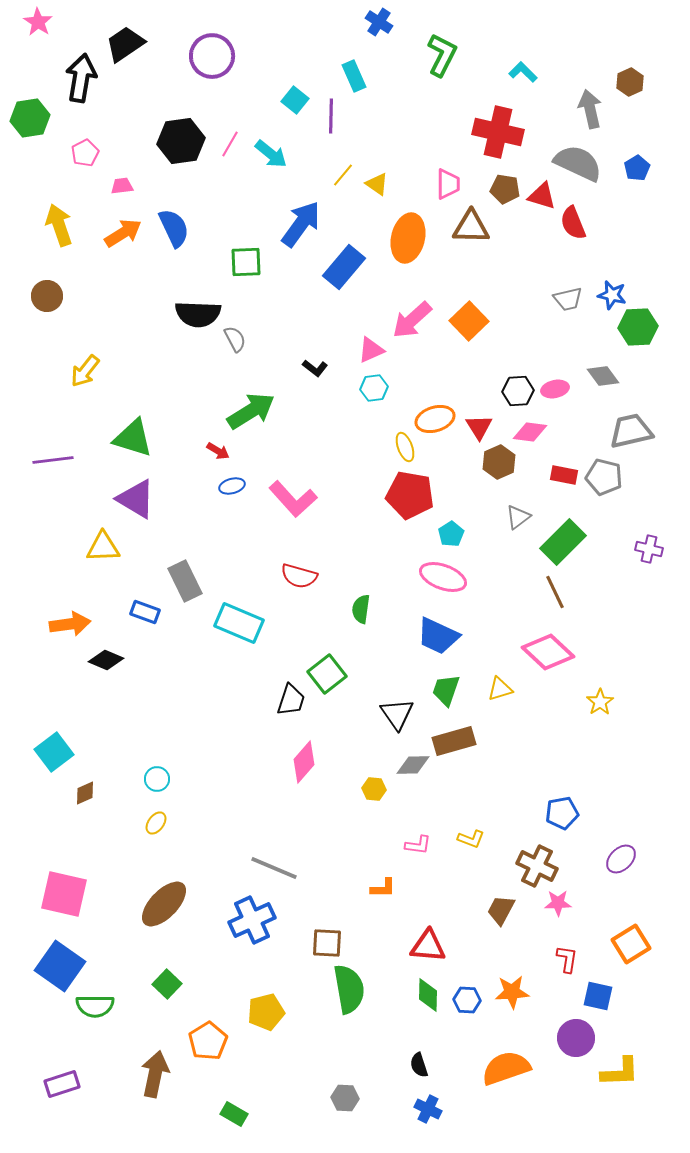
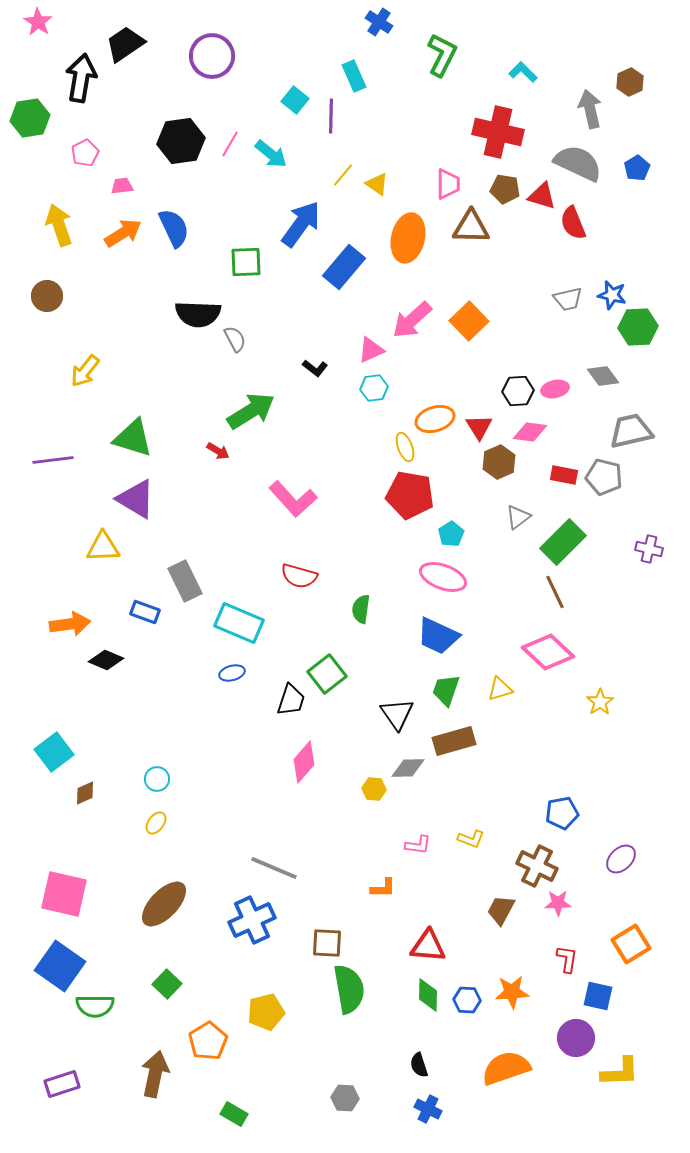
blue ellipse at (232, 486): moved 187 px down
gray diamond at (413, 765): moved 5 px left, 3 px down
